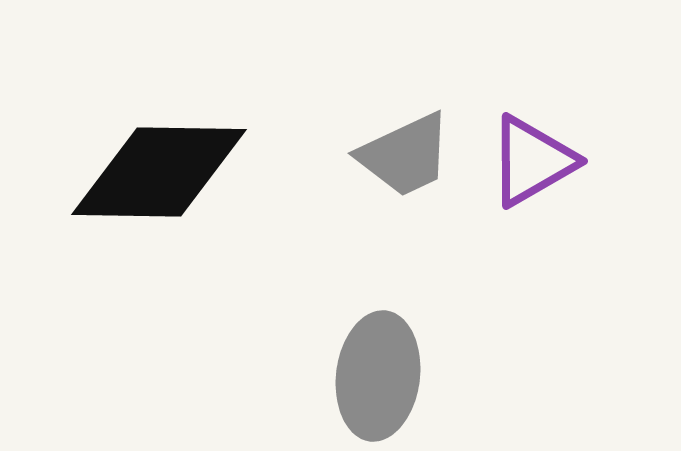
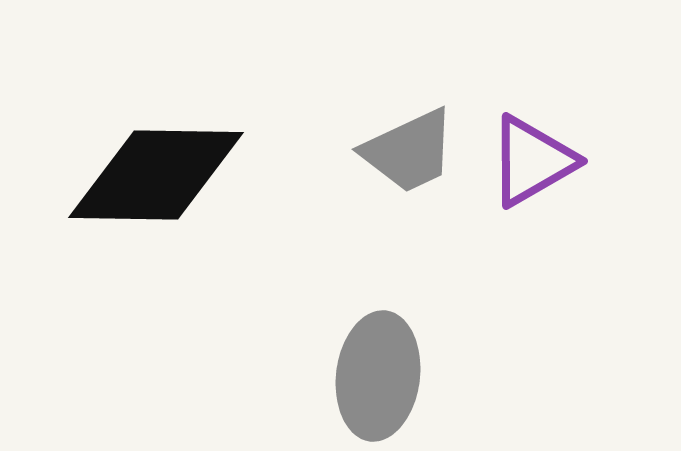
gray trapezoid: moved 4 px right, 4 px up
black diamond: moved 3 px left, 3 px down
